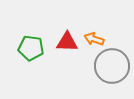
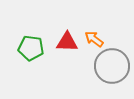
orange arrow: rotated 18 degrees clockwise
